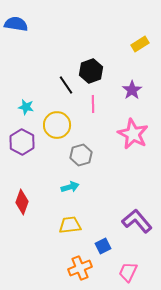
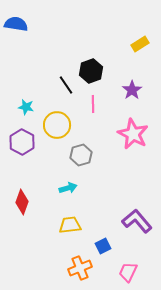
cyan arrow: moved 2 px left, 1 px down
